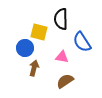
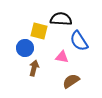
black semicircle: rotated 95 degrees clockwise
yellow square: moved 1 px up
blue semicircle: moved 3 px left, 1 px up
brown semicircle: moved 6 px right
